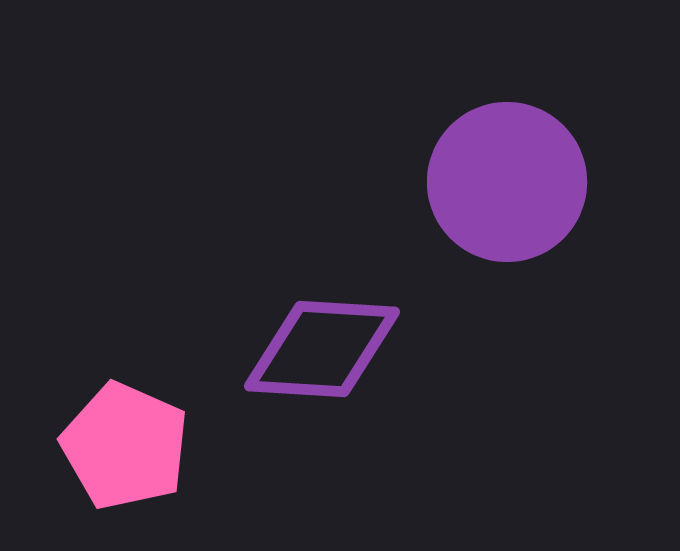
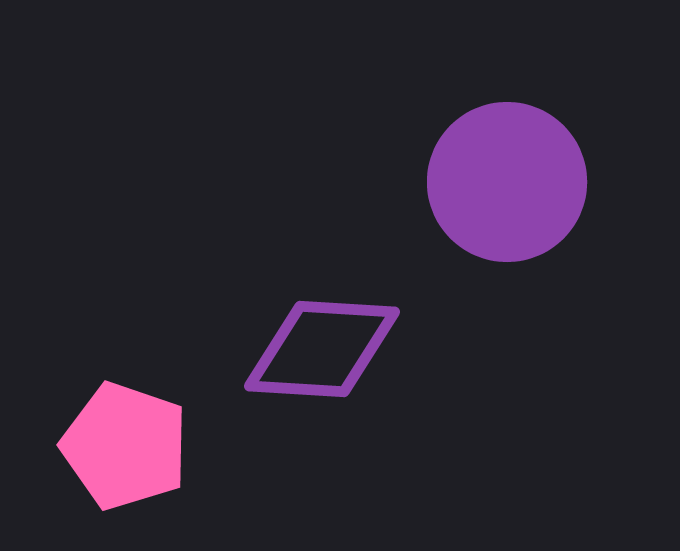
pink pentagon: rotated 5 degrees counterclockwise
